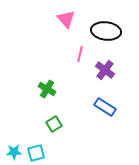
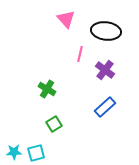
blue rectangle: rotated 75 degrees counterclockwise
